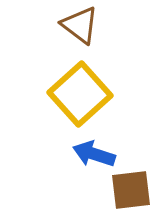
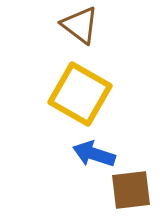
yellow square: rotated 18 degrees counterclockwise
